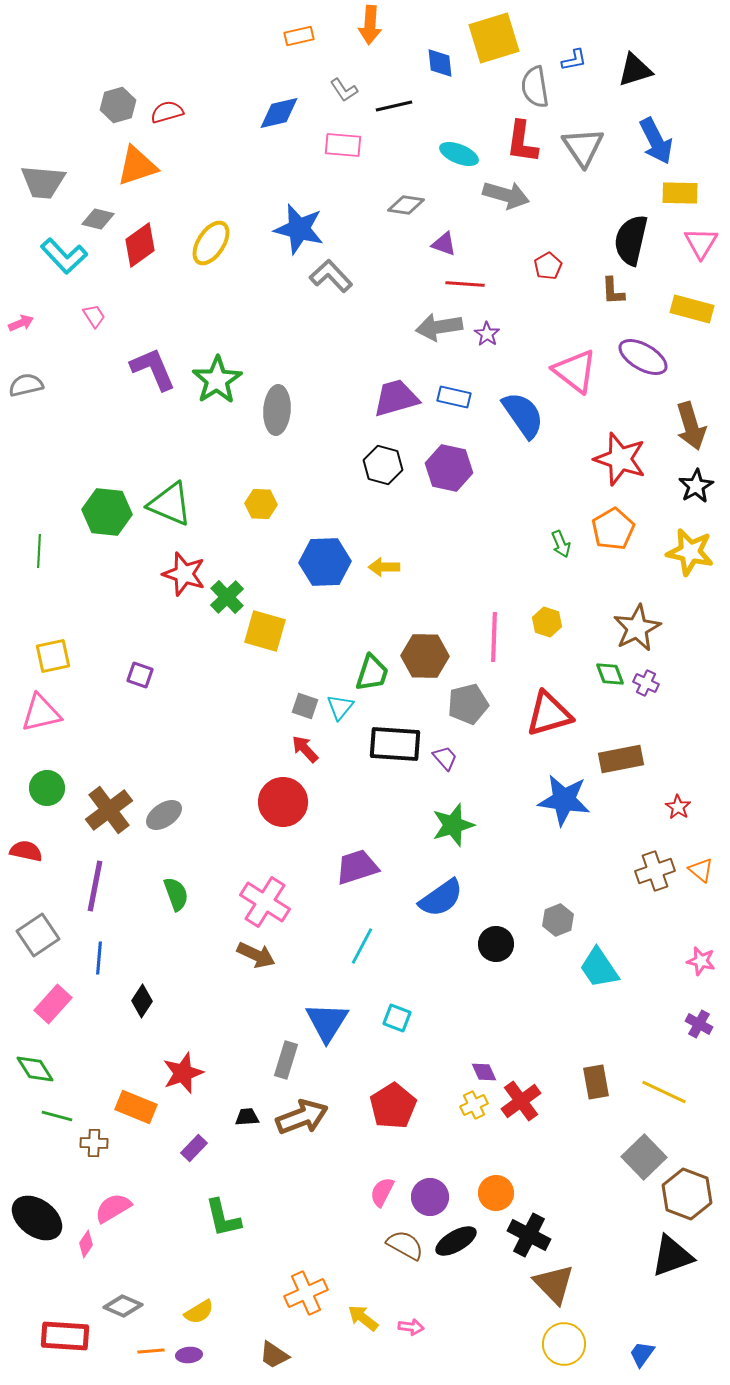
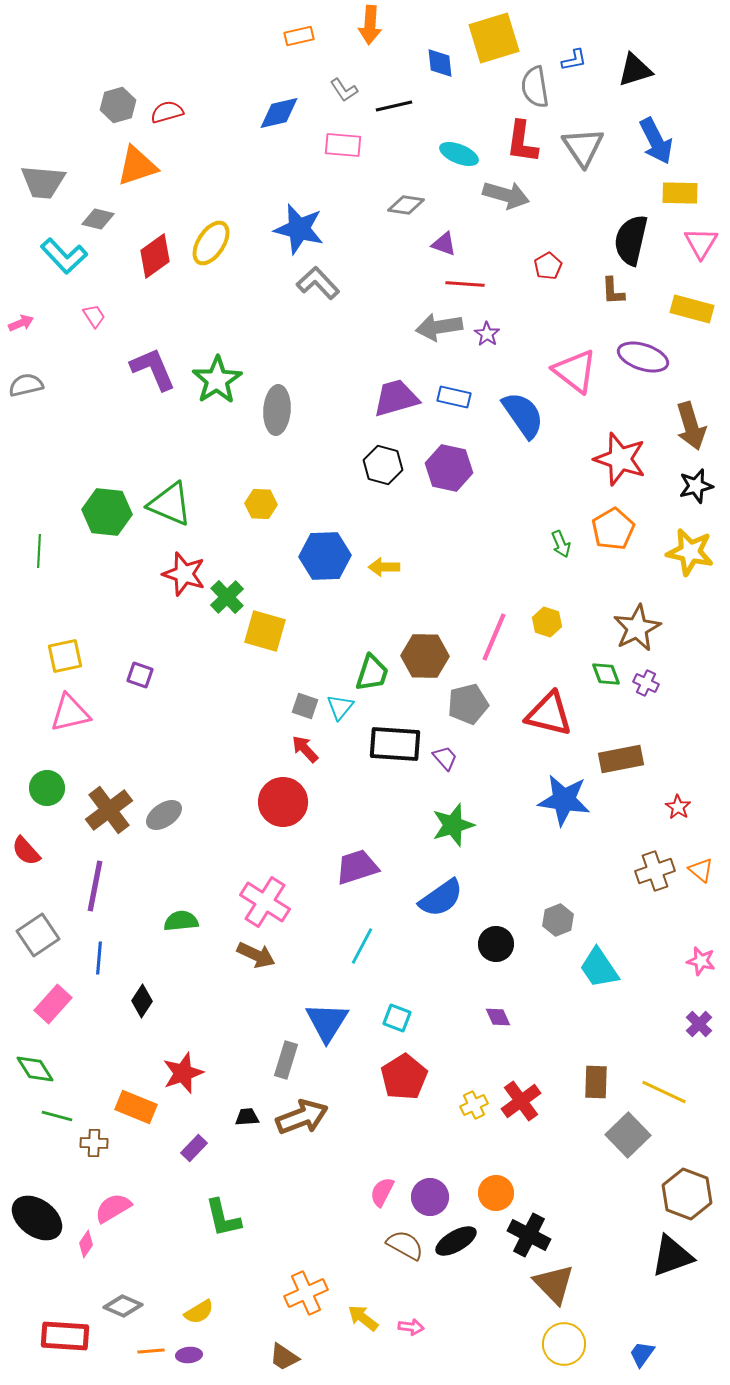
red diamond at (140, 245): moved 15 px right, 11 px down
gray L-shape at (331, 276): moved 13 px left, 7 px down
purple ellipse at (643, 357): rotated 12 degrees counterclockwise
black star at (696, 486): rotated 16 degrees clockwise
blue hexagon at (325, 562): moved 6 px up
pink line at (494, 637): rotated 21 degrees clockwise
yellow square at (53, 656): moved 12 px right
green diamond at (610, 674): moved 4 px left
pink triangle at (41, 713): moved 29 px right
red triangle at (549, 714): rotated 30 degrees clockwise
red semicircle at (26, 851): rotated 144 degrees counterclockwise
green semicircle at (176, 894): moved 5 px right, 27 px down; rotated 76 degrees counterclockwise
purple cross at (699, 1024): rotated 16 degrees clockwise
purple diamond at (484, 1072): moved 14 px right, 55 px up
brown rectangle at (596, 1082): rotated 12 degrees clockwise
red pentagon at (393, 1106): moved 11 px right, 29 px up
gray square at (644, 1157): moved 16 px left, 22 px up
brown trapezoid at (274, 1355): moved 10 px right, 2 px down
